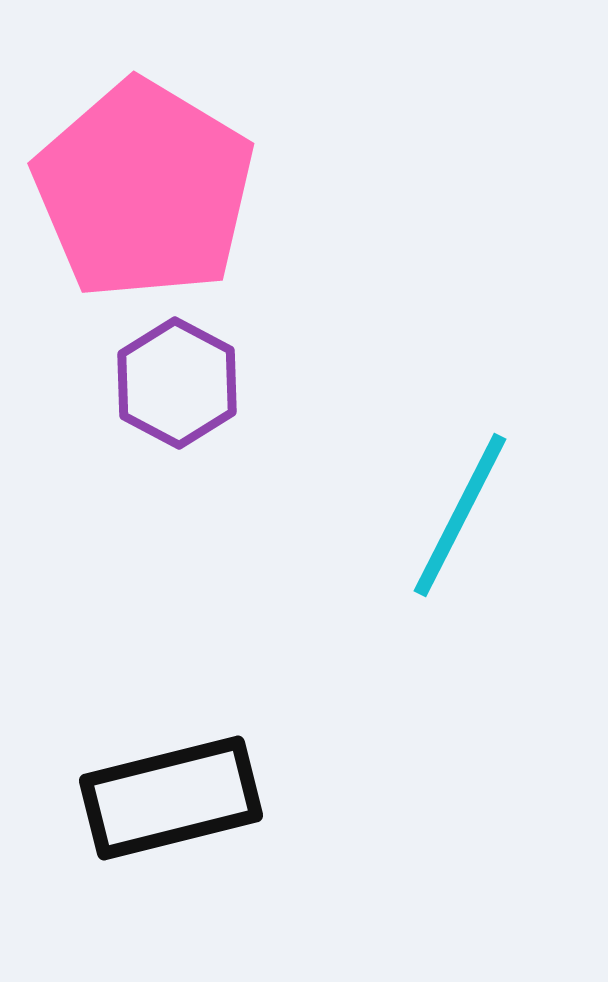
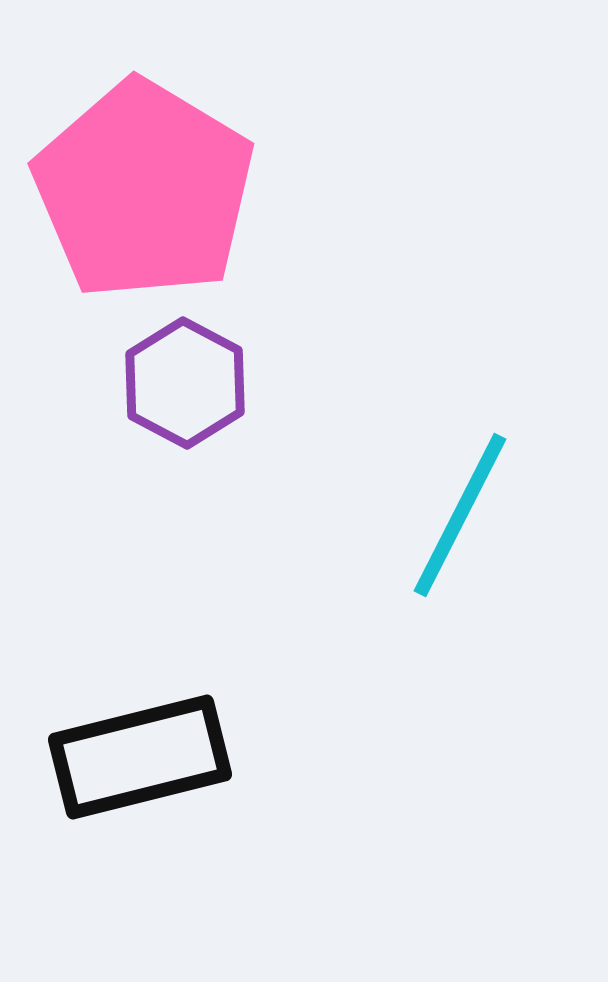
purple hexagon: moved 8 px right
black rectangle: moved 31 px left, 41 px up
